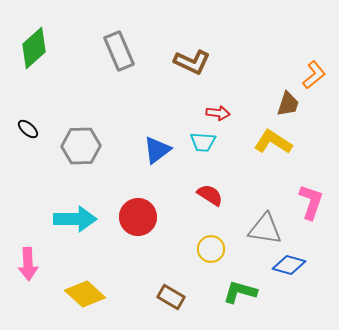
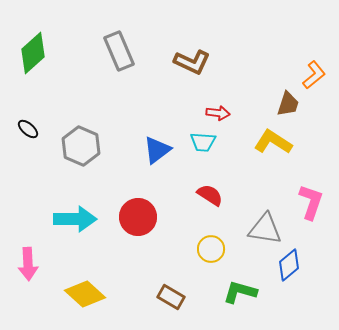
green diamond: moved 1 px left, 5 px down
gray hexagon: rotated 24 degrees clockwise
blue diamond: rotated 56 degrees counterclockwise
